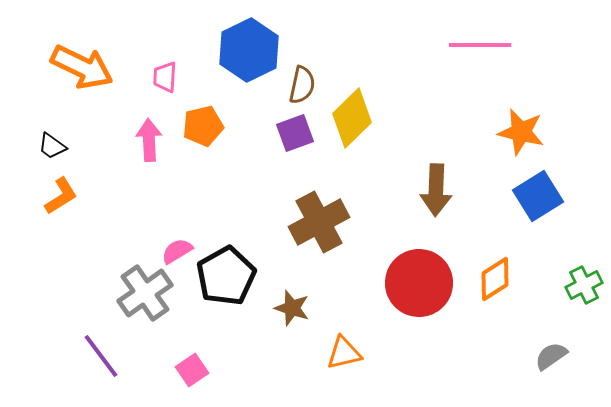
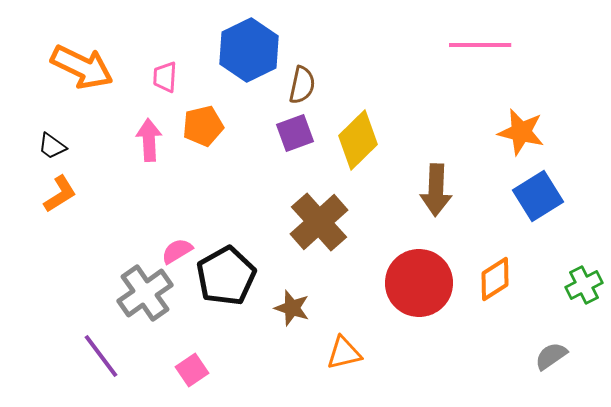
yellow diamond: moved 6 px right, 22 px down
orange L-shape: moved 1 px left, 2 px up
brown cross: rotated 14 degrees counterclockwise
